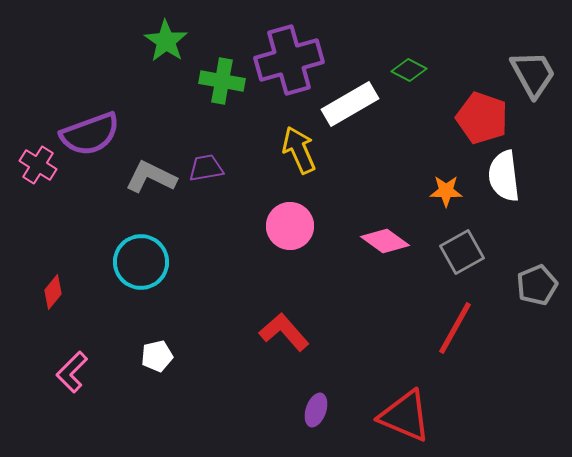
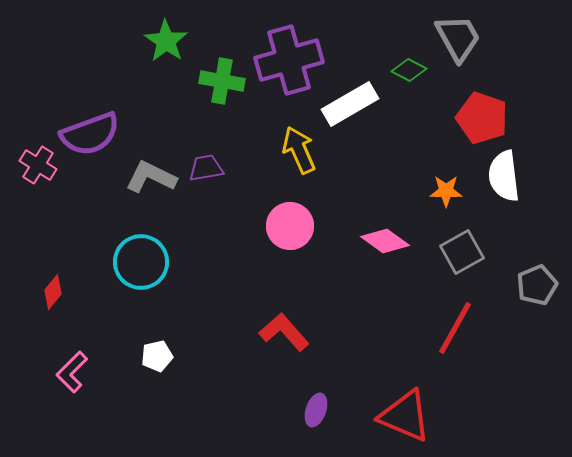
gray trapezoid: moved 75 px left, 36 px up
